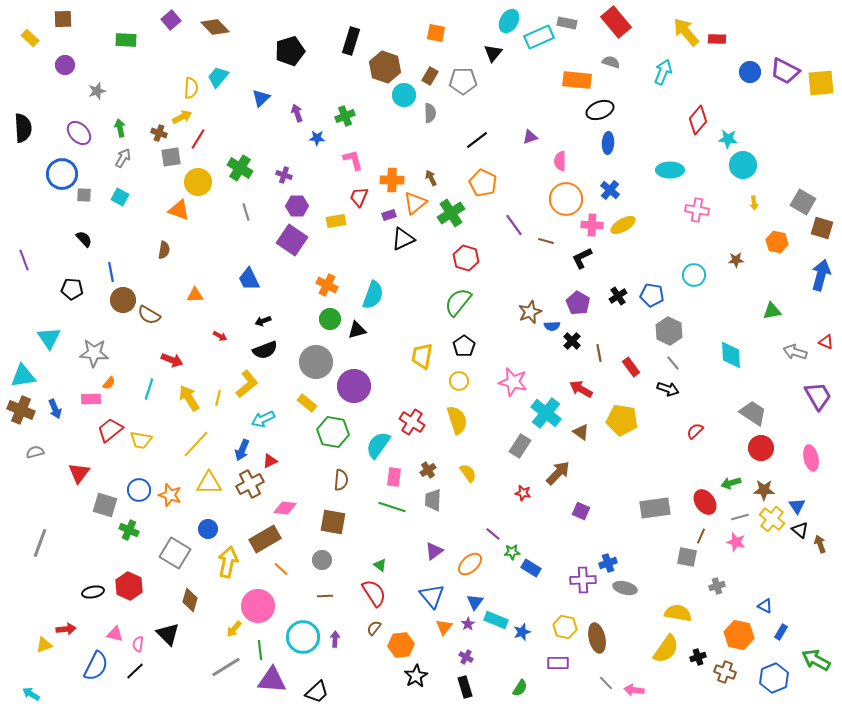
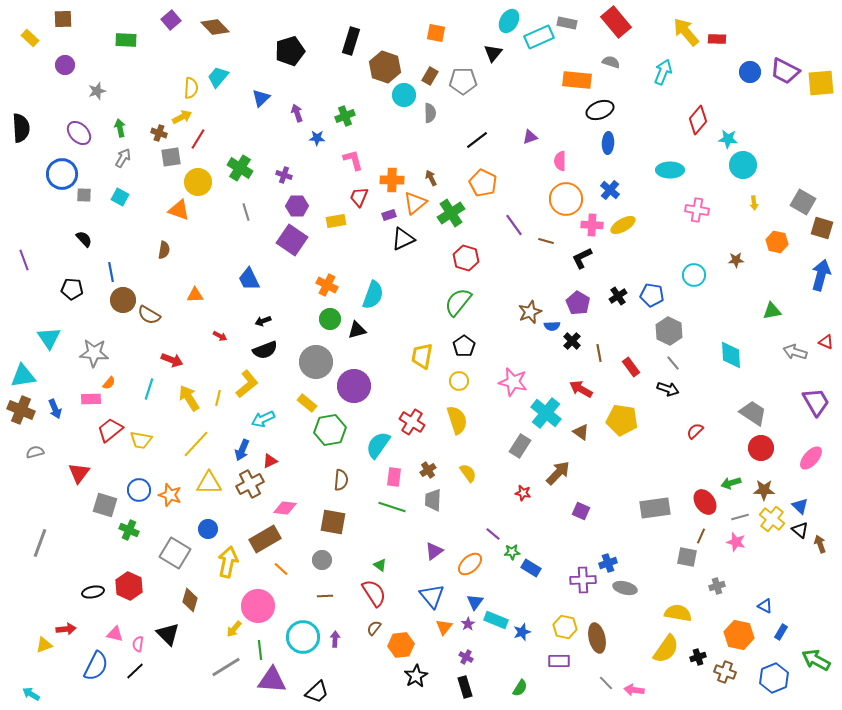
black semicircle at (23, 128): moved 2 px left
purple trapezoid at (818, 396): moved 2 px left, 6 px down
green hexagon at (333, 432): moved 3 px left, 2 px up; rotated 20 degrees counterclockwise
pink ellipse at (811, 458): rotated 55 degrees clockwise
blue triangle at (797, 506): moved 3 px right; rotated 12 degrees counterclockwise
purple rectangle at (558, 663): moved 1 px right, 2 px up
